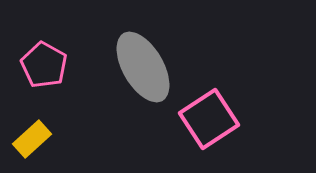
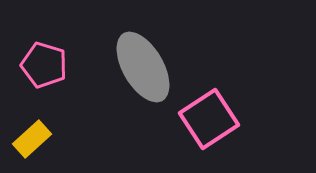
pink pentagon: rotated 12 degrees counterclockwise
